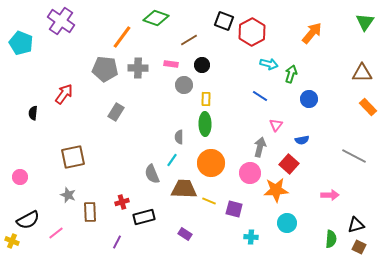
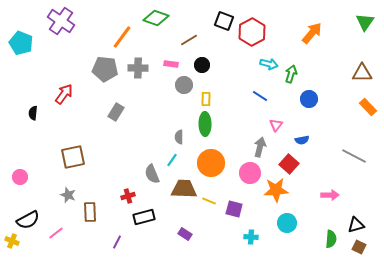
red cross at (122, 202): moved 6 px right, 6 px up
